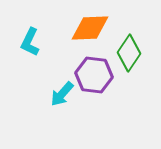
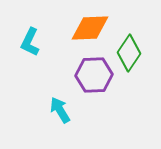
purple hexagon: rotated 9 degrees counterclockwise
cyan arrow: moved 2 px left, 16 px down; rotated 108 degrees clockwise
